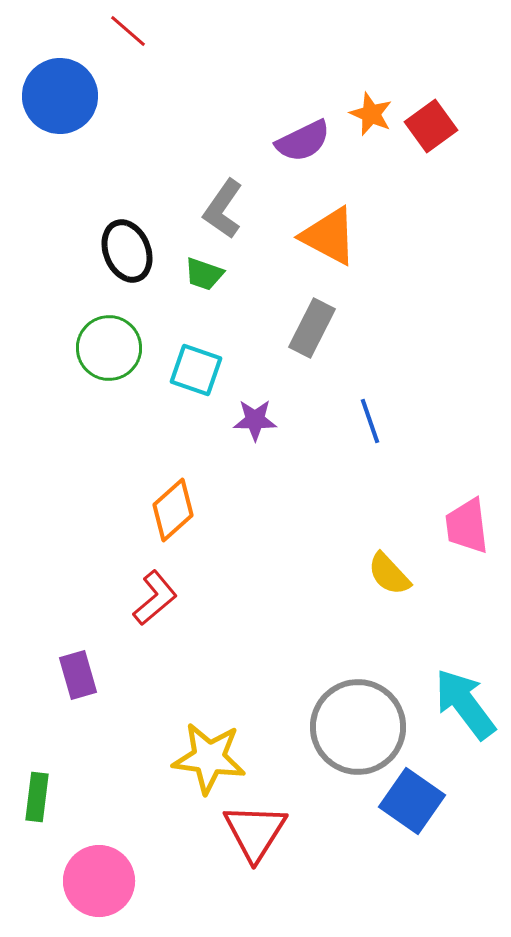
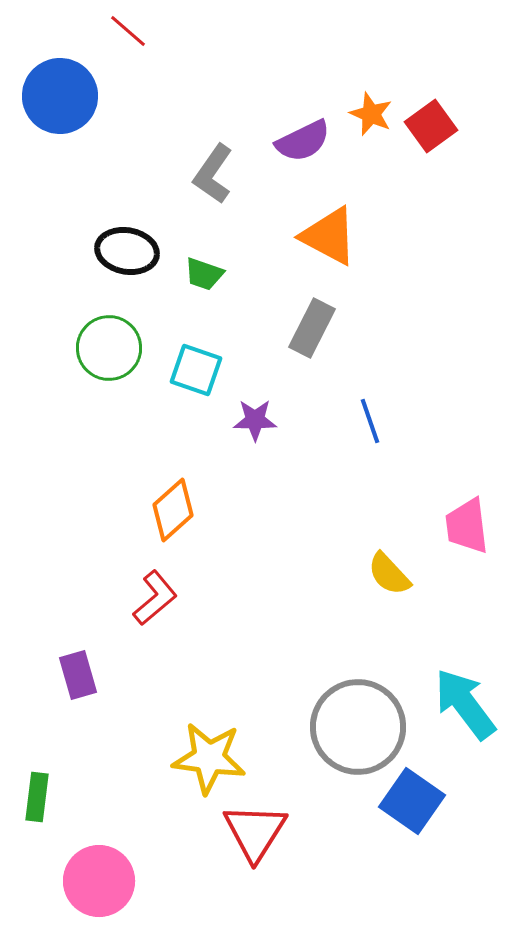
gray L-shape: moved 10 px left, 35 px up
black ellipse: rotated 58 degrees counterclockwise
